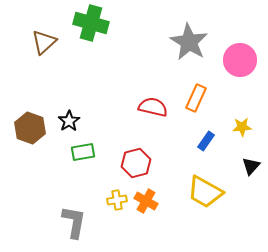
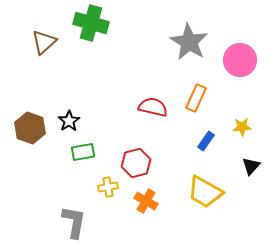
yellow cross: moved 9 px left, 13 px up
